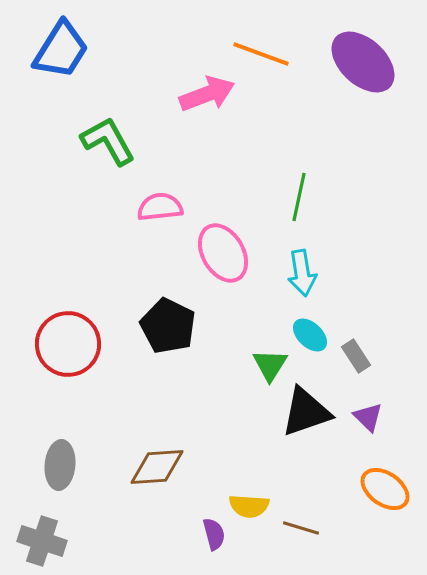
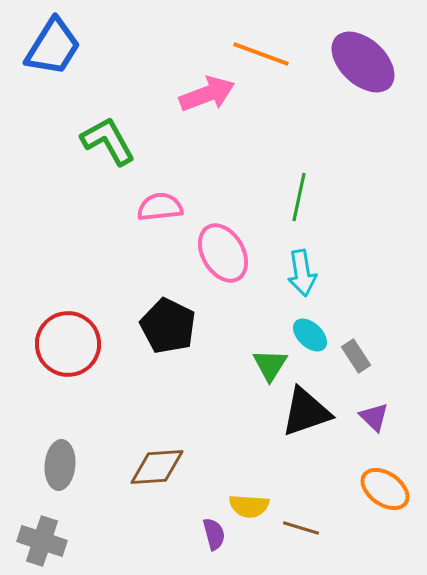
blue trapezoid: moved 8 px left, 3 px up
purple triangle: moved 6 px right
